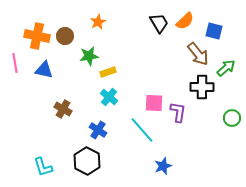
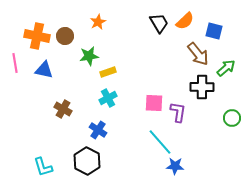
cyan cross: moved 1 px left, 1 px down; rotated 24 degrees clockwise
cyan line: moved 18 px right, 12 px down
blue star: moved 12 px right; rotated 24 degrees clockwise
